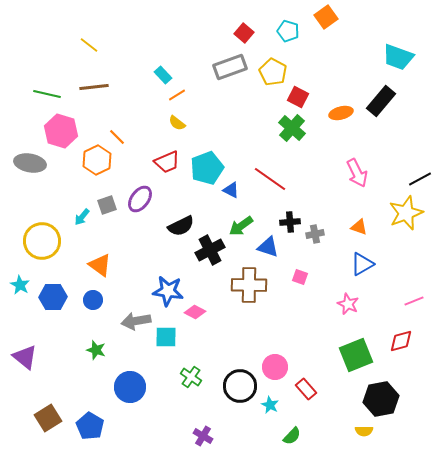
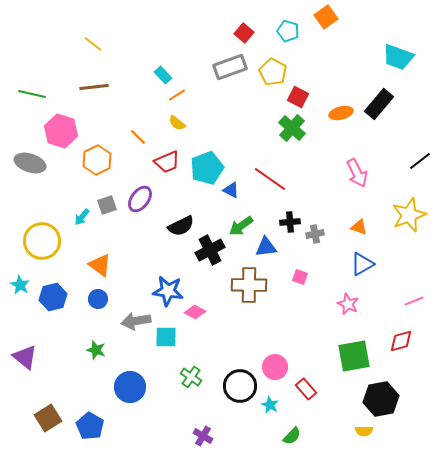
yellow line at (89, 45): moved 4 px right, 1 px up
green line at (47, 94): moved 15 px left
black rectangle at (381, 101): moved 2 px left, 3 px down
orange line at (117, 137): moved 21 px right
gray ellipse at (30, 163): rotated 8 degrees clockwise
black line at (420, 179): moved 18 px up; rotated 10 degrees counterclockwise
yellow star at (406, 213): moved 3 px right, 2 px down
blue triangle at (268, 247): moved 2 px left; rotated 25 degrees counterclockwise
blue hexagon at (53, 297): rotated 12 degrees counterclockwise
blue circle at (93, 300): moved 5 px right, 1 px up
green square at (356, 355): moved 2 px left, 1 px down; rotated 12 degrees clockwise
